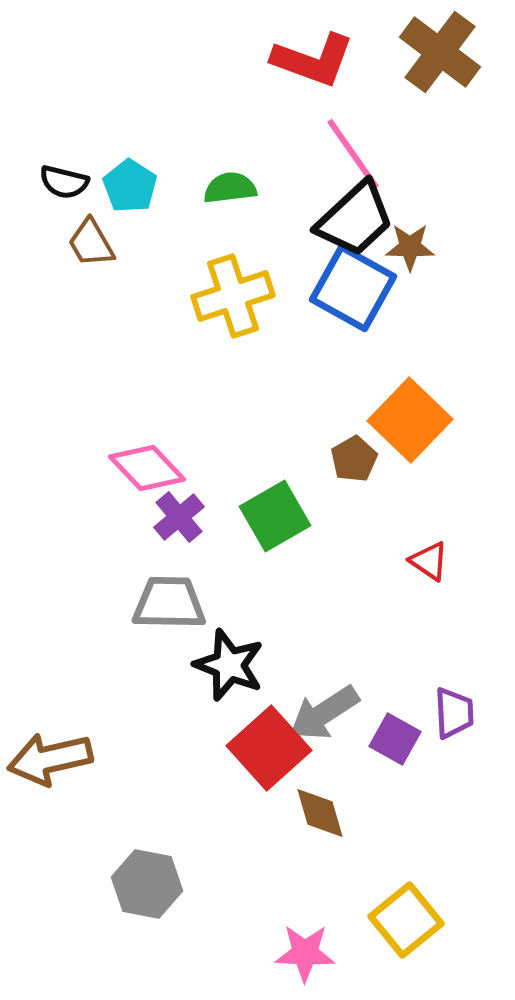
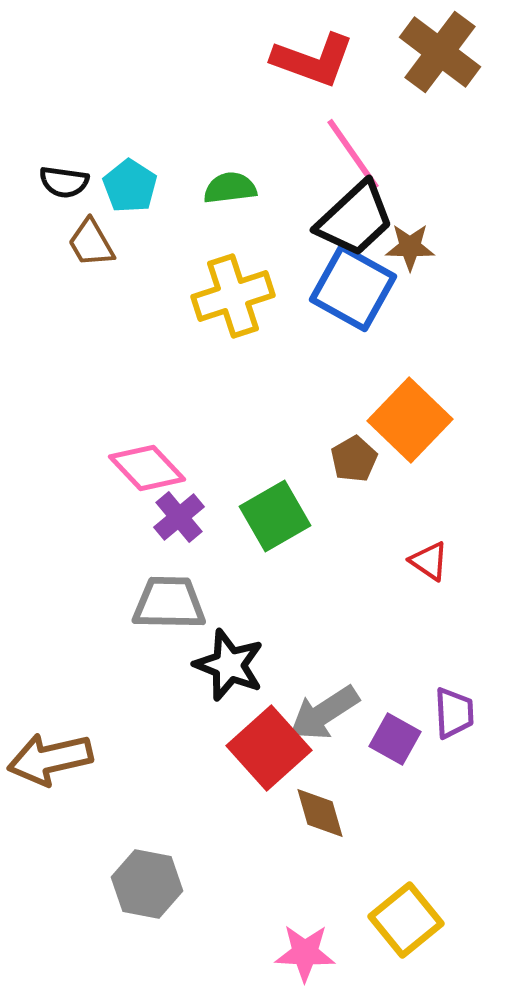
black semicircle: rotated 6 degrees counterclockwise
